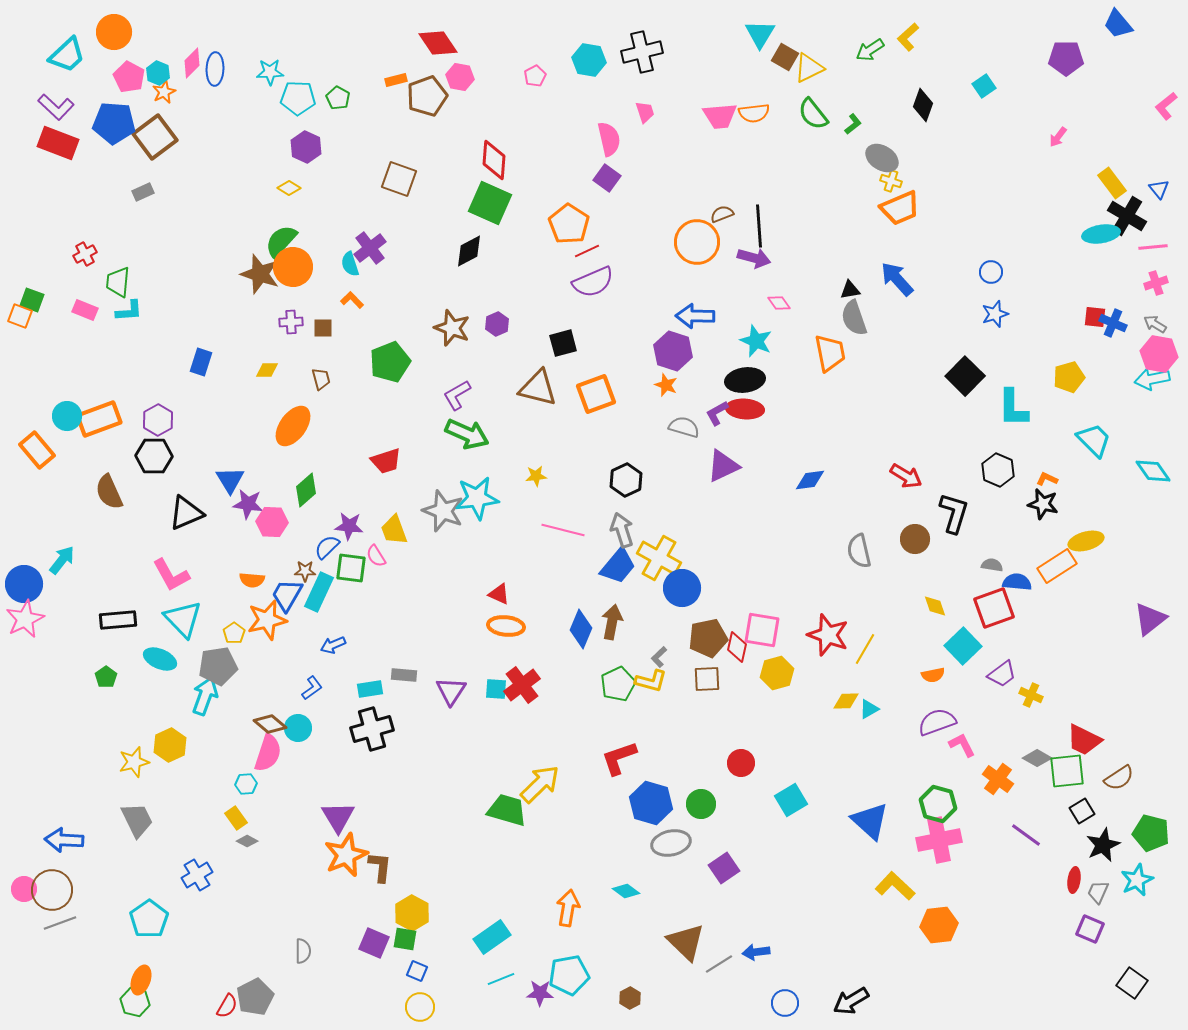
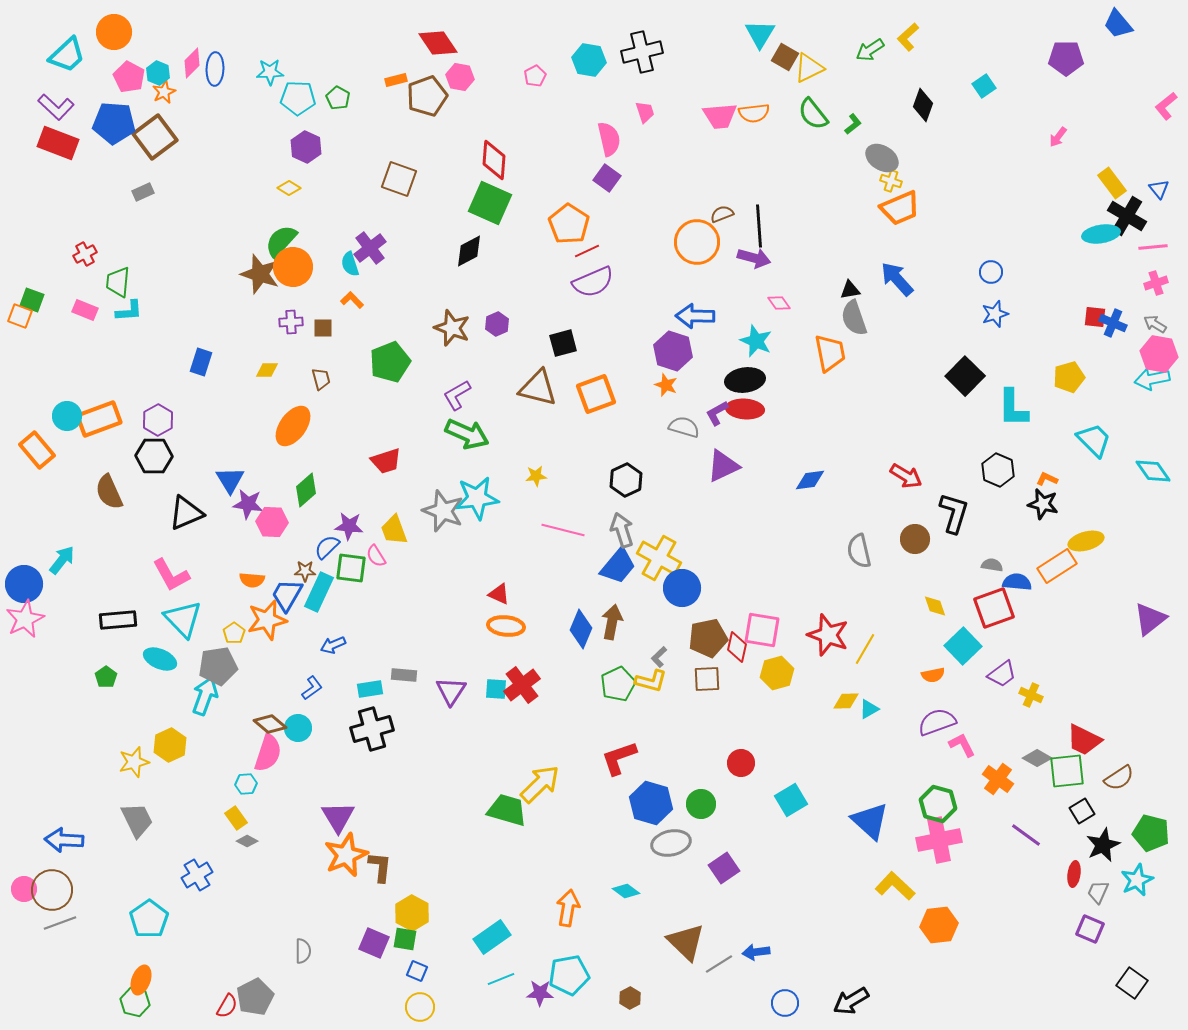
red ellipse at (1074, 880): moved 6 px up
